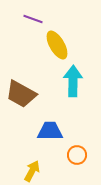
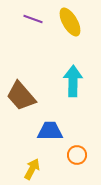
yellow ellipse: moved 13 px right, 23 px up
brown trapezoid: moved 2 px down; rotated 20 degrees clockwise
yellow arrow: moved 2 px up
